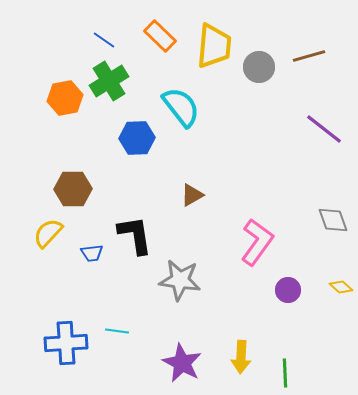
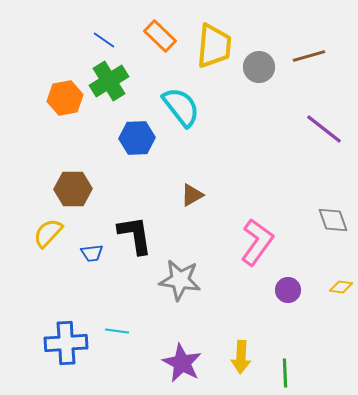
yellow diamond: rotated 35 degrees counterclockwise
